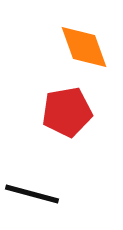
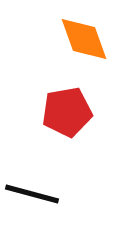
orange diamond: moved 8 px up
